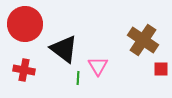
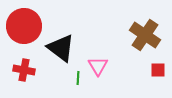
red circle: moved 1 px left, 2 px down
brown cross: moved 2 px right, 5 px up
black triangle: moved 3 px left, 1 px up
red square: moved 3 px left, 1 px down
